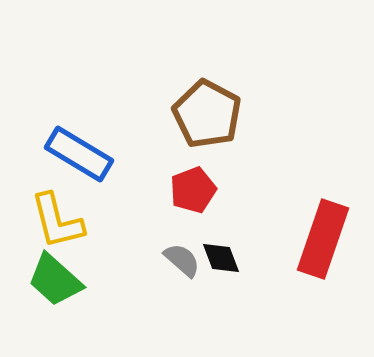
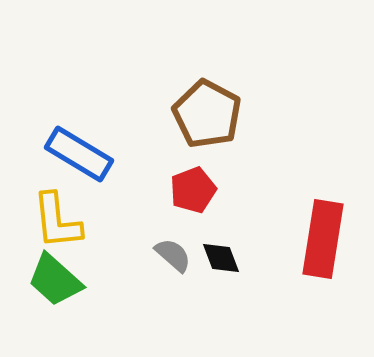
yellow L-shape: rotated 8 degrees clockwise
red rectangle: rotated 10 degrees counterclockwise
gray semicircle: moved 9 px left, 5 px up
